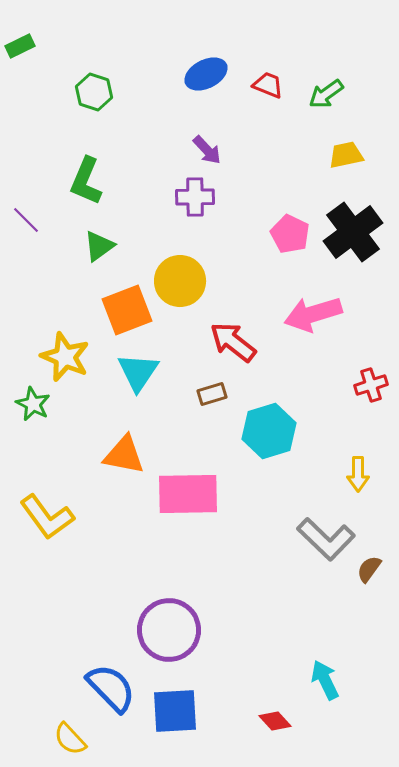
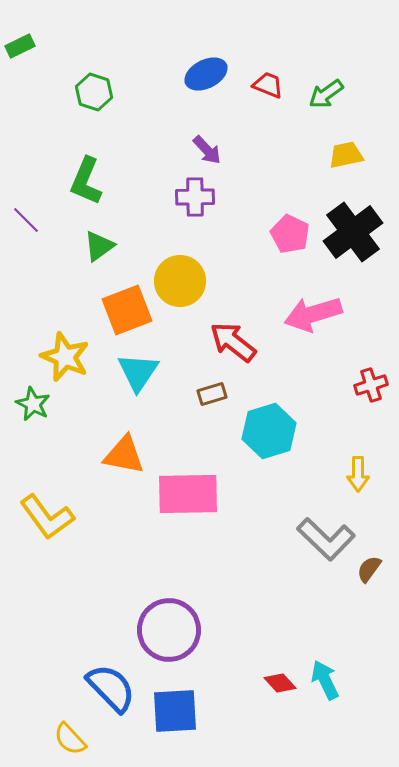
red diamond: moved 5 px right, 38 px up
